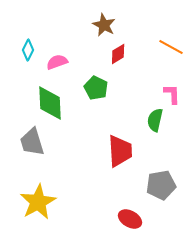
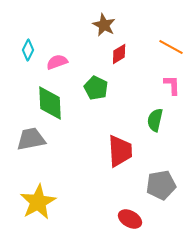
red diamond: moved 1 px right
pink L-shape: moved 9 px up
gray trapezoid: moved 1 px left, 3 px up; rotated 96 degrees clockwise
